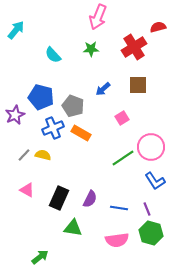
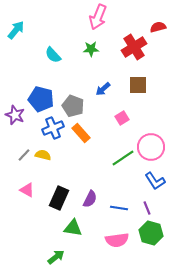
blue pentagon: moved 2 px down
purple star: rotated 24 degrees counterclockwise
orange rectangle: rotated 18 degrees clockwise
purple line: moved 1 px up
green arrow: moved 16 px right
